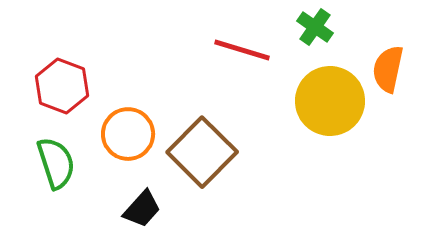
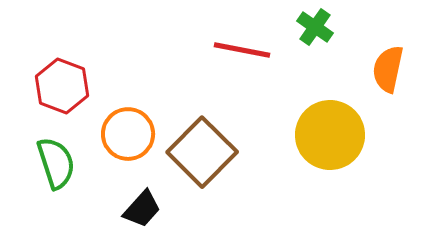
red line: rotated 6 degrees counterclockwise
yellow circle: moved 34 px down
